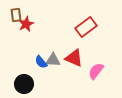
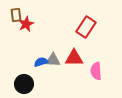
red rectangle: rotated 20 degrees counterclockwise
red triangle: rotated 24 degrees counterclockwise
blue semicircle: rotated 112 degrees clockwise
pink semicircle: rotated 42 degrees counterclockwise
